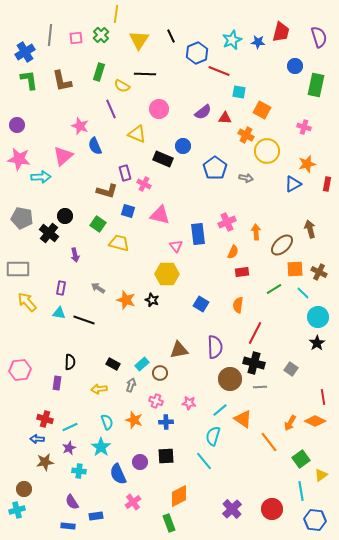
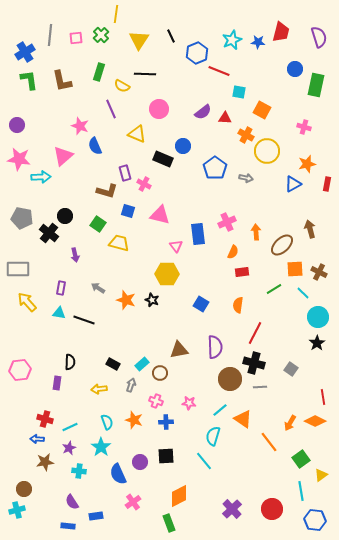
blue circle at (295, 66): moved 3 px down
